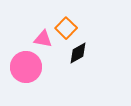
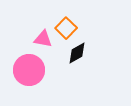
black diamond: moved 1 px left
pink circle: moved 3 px right, 3 px down
